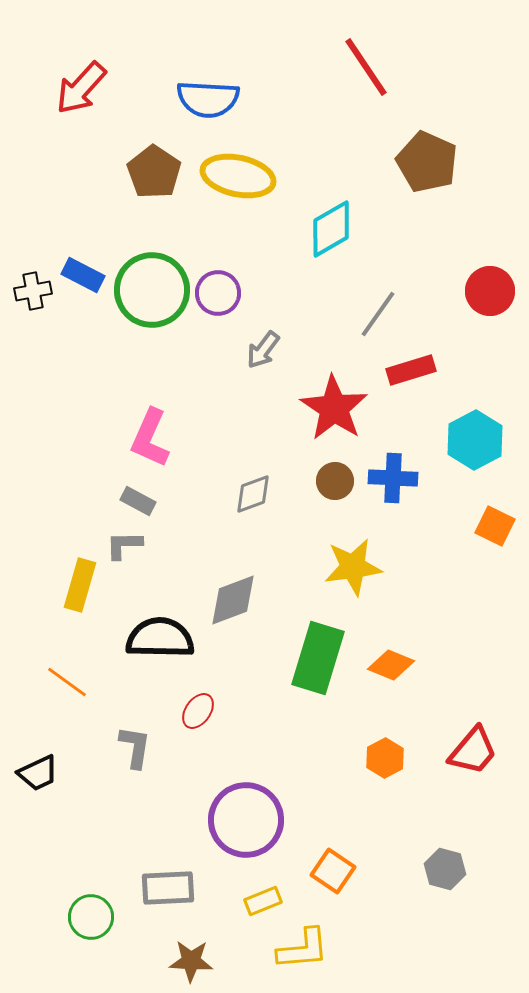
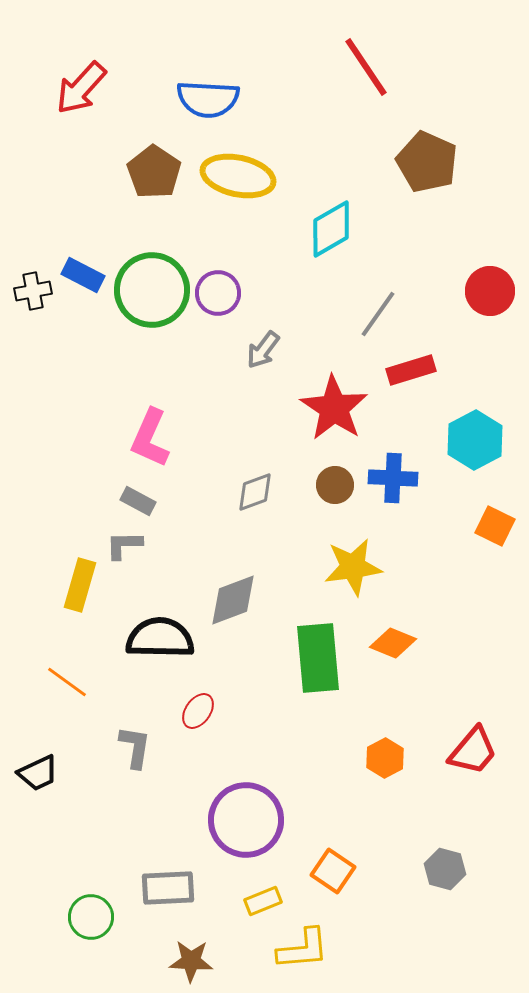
brown circle at (335, 481): moved 4 px down
gray diamond at (253, 494): moved 2 px right, 2 px up
green rectangle at (318, 658): rotated 22 degrees counterclockwise
orange diamond at (391, 665): moved 2 px right, 22 px up
